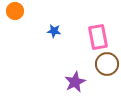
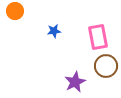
blue star: rotated 16 degrees counterclockwise
brown circle: moved 1 px left, 2 px down
